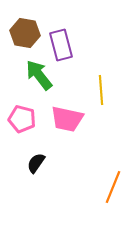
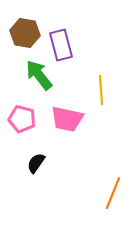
orange line: moved 6 px down
